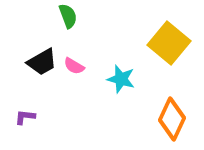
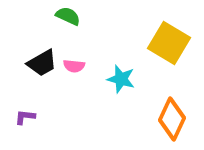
green semicircle: rotated 45 degrees counterclockwise
yellow square: rotated 9 degrees counterclockwise
black trapezoid: moved 1 px down
pink semicircle: rotated 25 degrees counterclockwise
